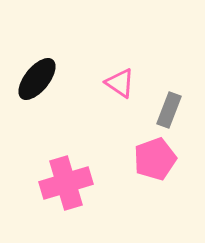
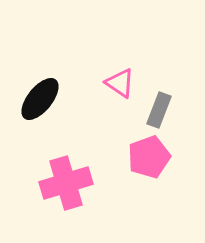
black ellipse: moved 3 px right, 20 px down
gray rectangle: moved 10 px left
pink pentagon: moved 6 px left, 2 px up
